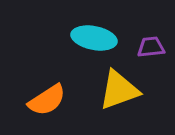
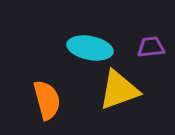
cyan ellipse: moved 4 px left, 10 px down
orange semicircle: rotated 72 degrees counterclockwise
